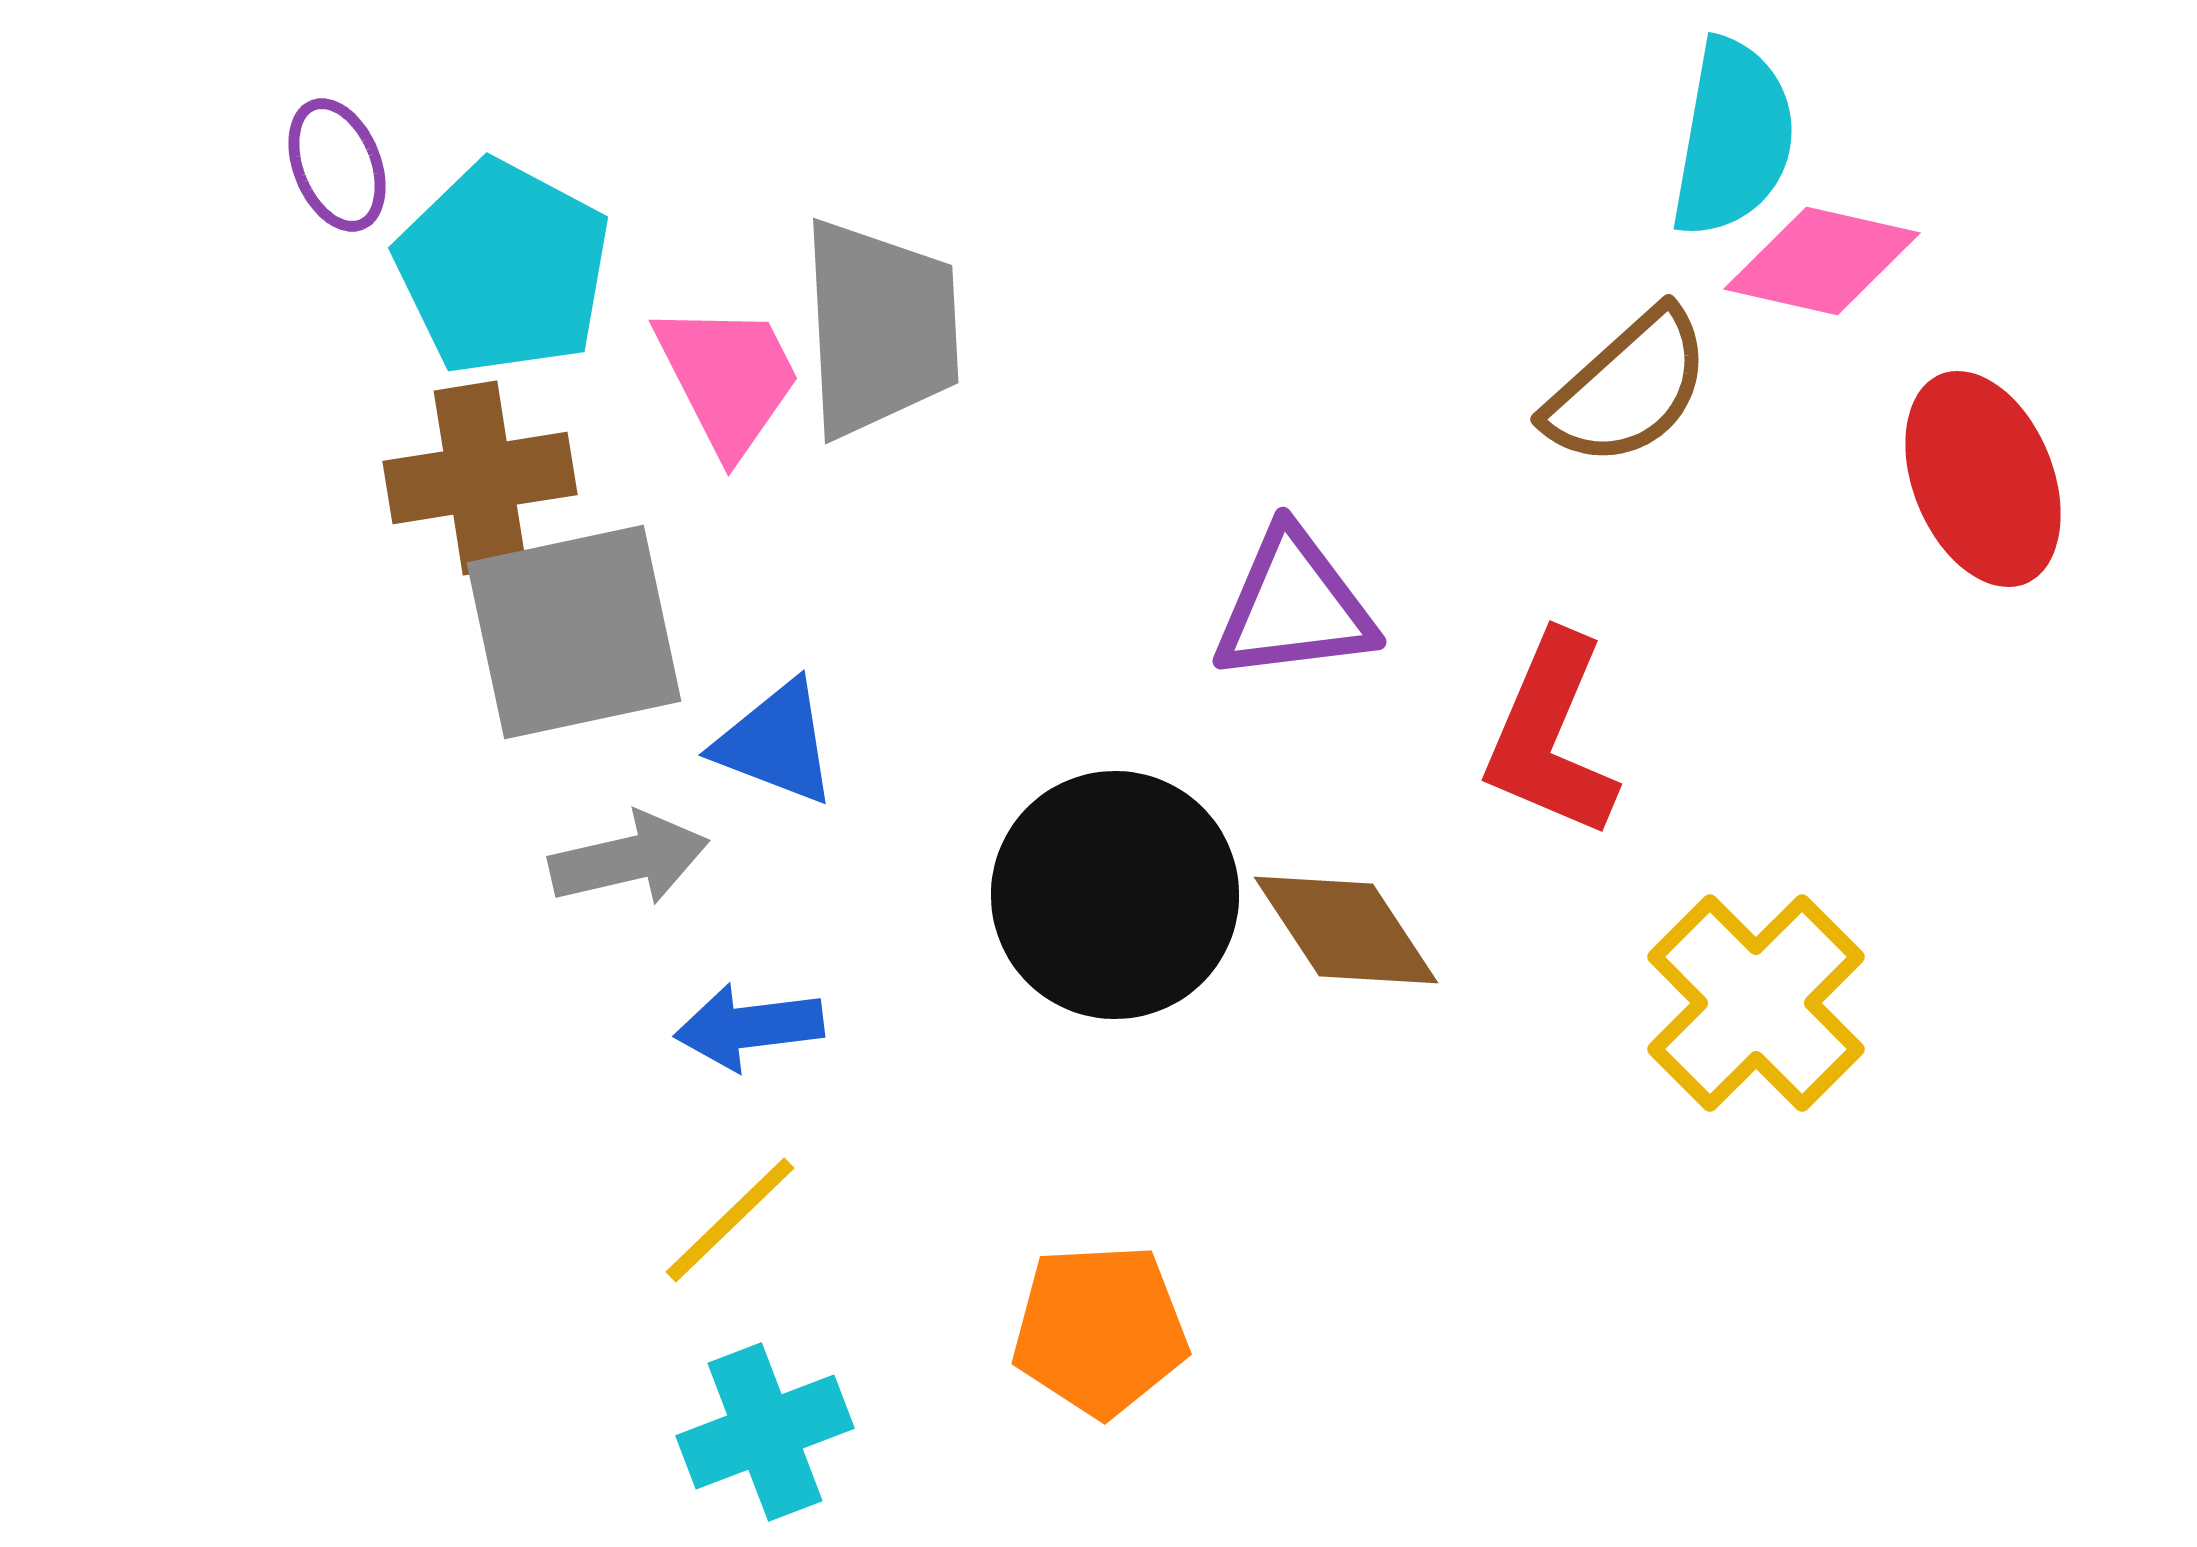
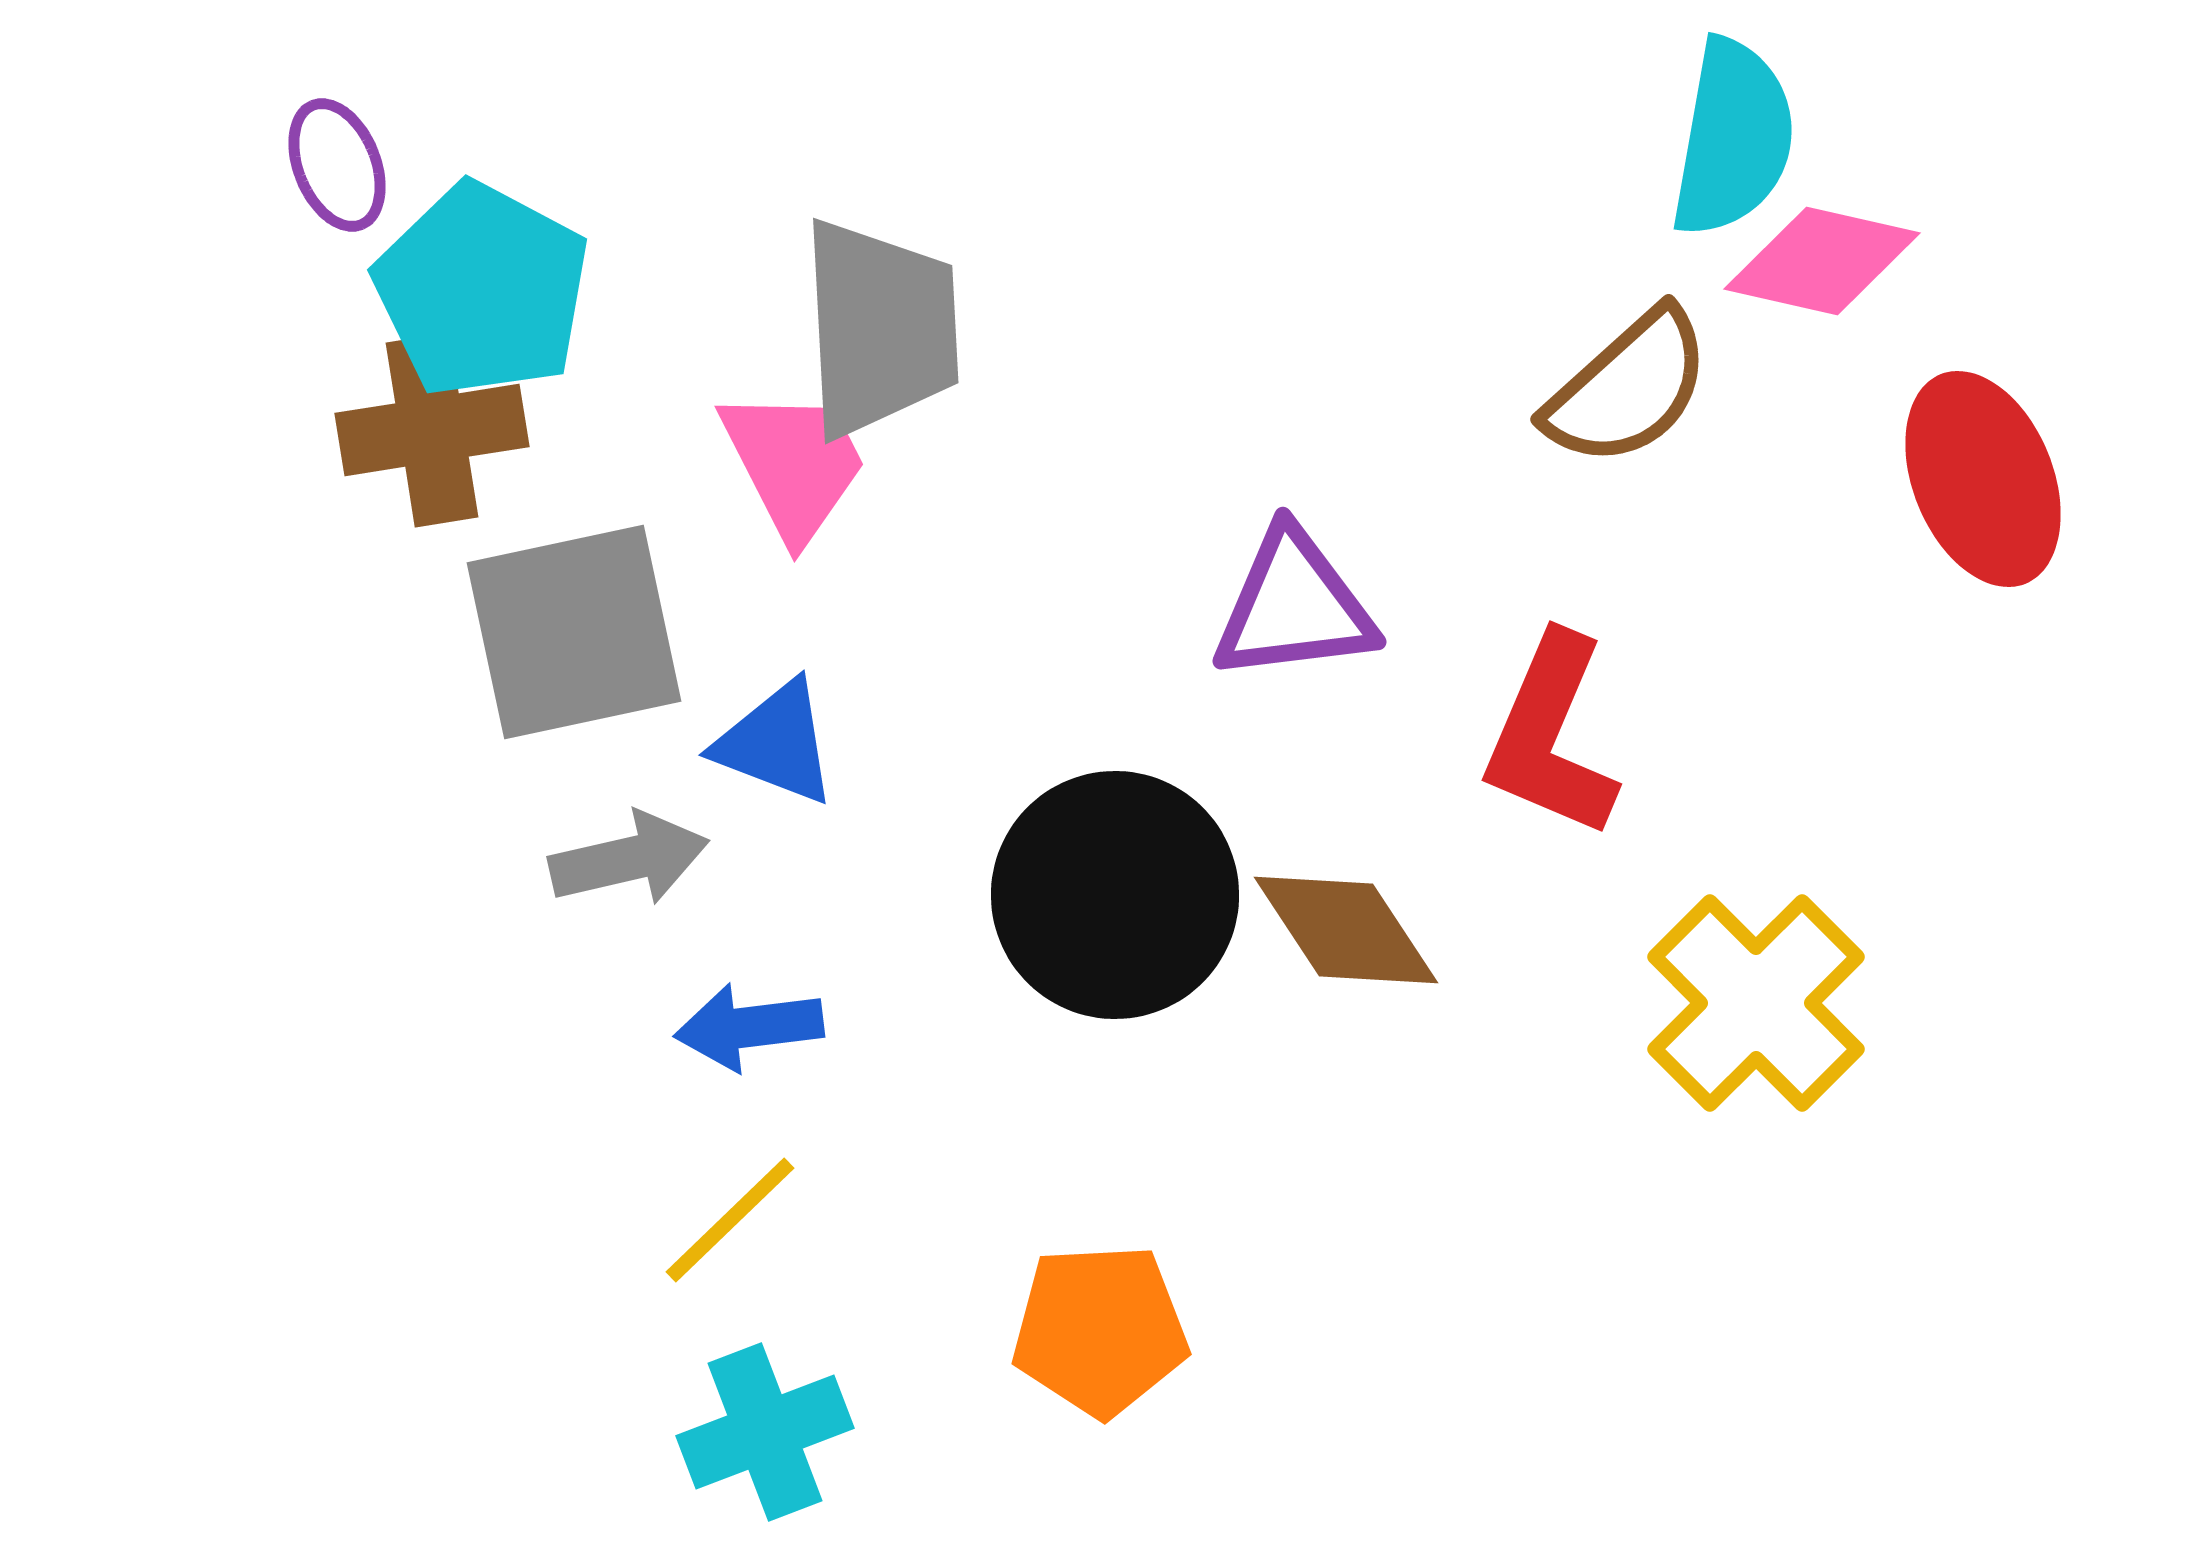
cyan pentagon: moved 21 px left, 22 px down
pink trapezoid: moved 66 px right, 86 px down
brown cross: moved 48 px left, 48 px up
